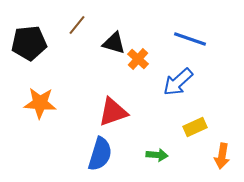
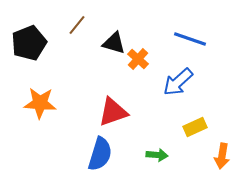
black pentagon: rotated 16 degrees counterclockwise
